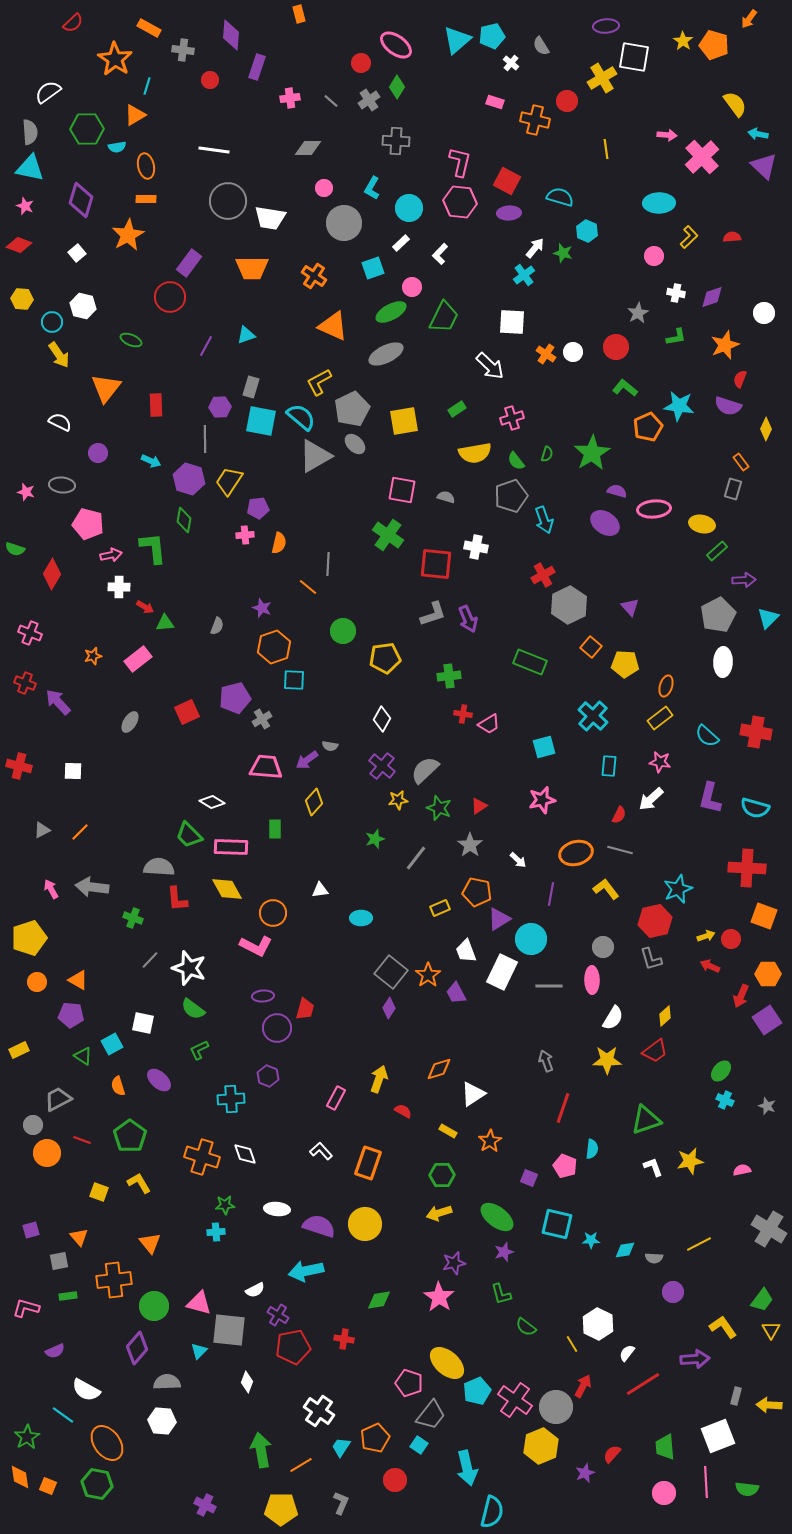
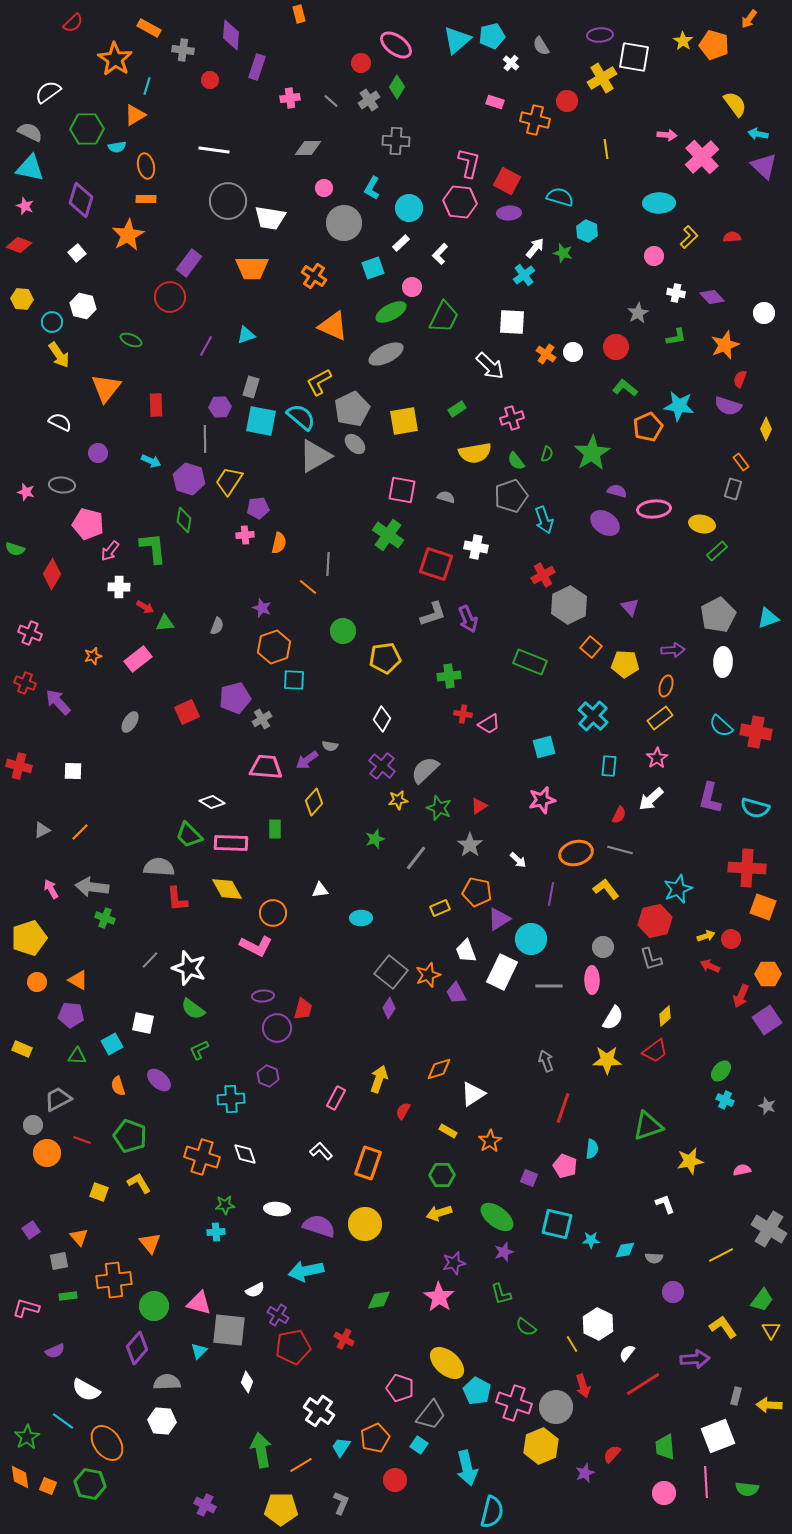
purple ellipse at (606, 26): moved 6 px left, 9 px down
gray semicircle at (30, 132): rotated 60 degrees counterclockwise
pink L-shape at (460, 162): moved 9 px right, 1 px down
purple diamond at (712, 297): rotated 65 degrees clockwise
pink arrow at (111, 555): moved 1 px left, 4 px up; rotated 140 degrees clockwise
red square at (436, 564): rotated 12 degrees clockwise
purple arrow at (744, 580): moved 71 px left, 70 px down
cyan triangle at (768, 618): rotated 25 degrees clockwise
cyan semicircle at (707, 736): moved 14 px right, 10 px up
pink star at (660, 762): moved 3 px left, 4 px up; rotated 30 degrees clockwise
pink rectangle at (231, 847): moved 4 px up
orange square at (764, 916): moved 1 px left, 9 px up
green cross at (133, 918): moved 28 px left
orange star at (428, 975): rotated 15 degrees clockwise
red trapezoid at (305, 1009): moved 2 px left
yellow rectangle at (19, 1050): moved 3 px right, 1 px up; rotated 48 degrees clockwise
green triangle at (83, 1056): moved 6 px left; rotated 30 degrees counterclockwise
red semicircle at (403, 1111): rotated 90 degrees counterclockwise
green triangle at (646, 1120): moved 2 px right, 6 px down
green pentagon at (130, 1136): rotated 16 degrees counterclockwise
white L-shape at (653, 1167): moved 12 px right, 37 px down
purple square at (31, 1230): rotated 18 degrees counterclockwise
yellow line at (699, 1244): moved 22 px right, 11 px down
red cross at (344, 1339): rotated 18 degrees clockwise
pink pentagon at (409, 1383): moved 9 px left, 5 px down
red arrow at (583, 1386): rotated 135 degrees clockwise
cyan pentagon at (477, 1391): rotated 20 degrees counterclockwise
pink cross at (515, 1400): moved 1 px left, 3 px down; rotated 16 degrees counterclockwise
cyan line at (63, 1415): moved 6 px down
green hexagon at (97, 1484): moved 7 px left
